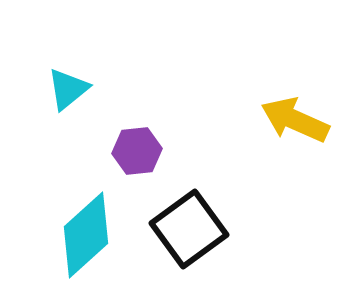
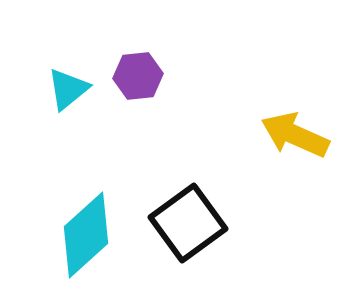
yellow arrow: moved 15 px down
purple hexagon: moved 1 px right, 75 px up
black square: moved 1 px left, 6 px up
